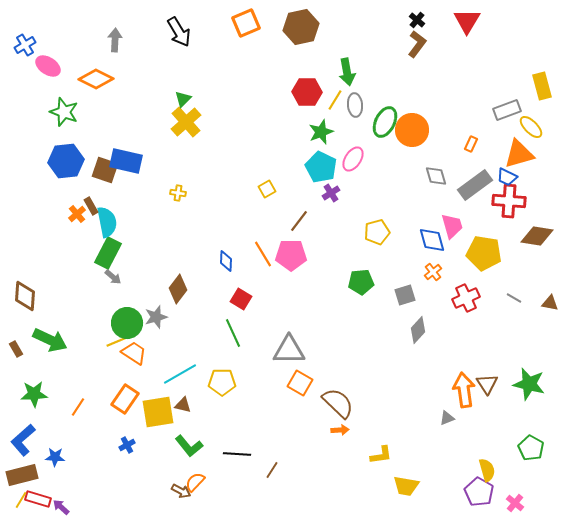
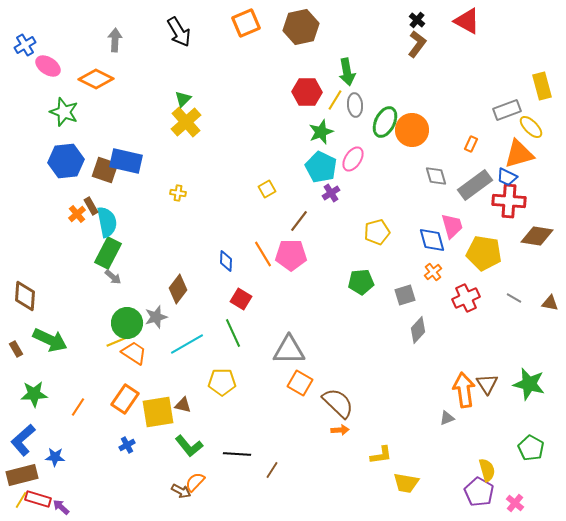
red triangle at (467, 21): rotated 32 degrees counterclockwise
cyan line at (180, 374): moved 7 px right, 30 px up
yellow trapezoid at (406, 486): moved 3 px up
